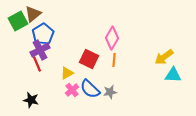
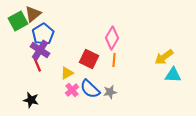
purple cross: rotated 30 degrees counterclockwise
